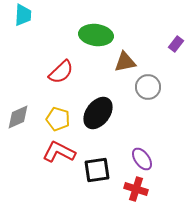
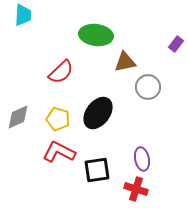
purple ellipse: rotated 25 degrees clockwise
